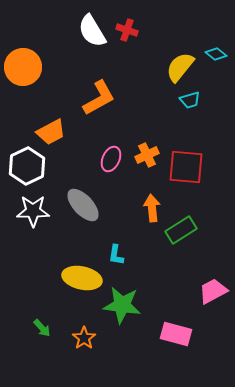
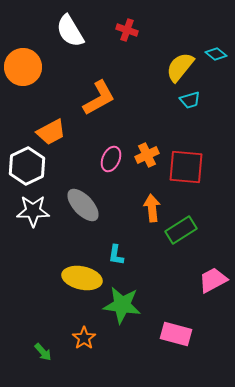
white semicircle: moved 22 px left
pink trapezoid: moved 11 px up
green arrow: moved 1 px right, 24 px down
